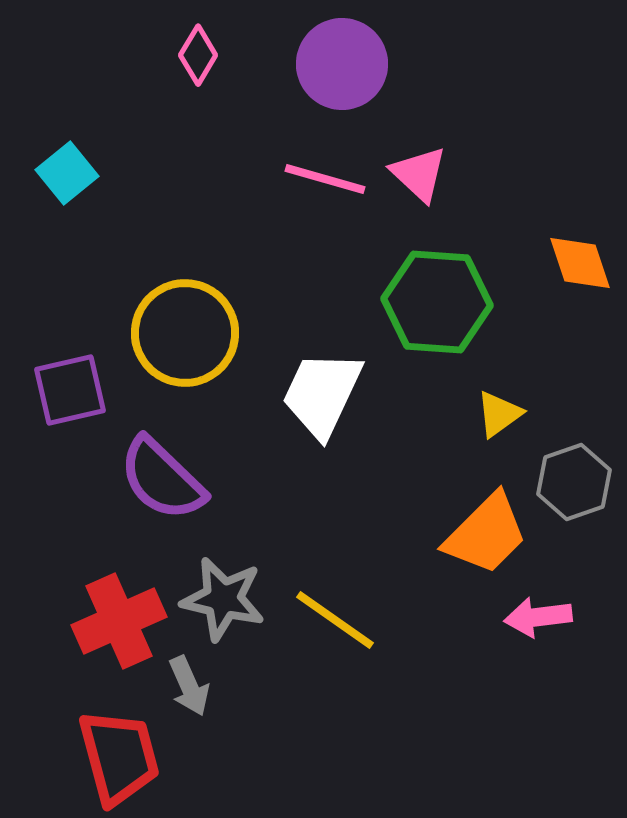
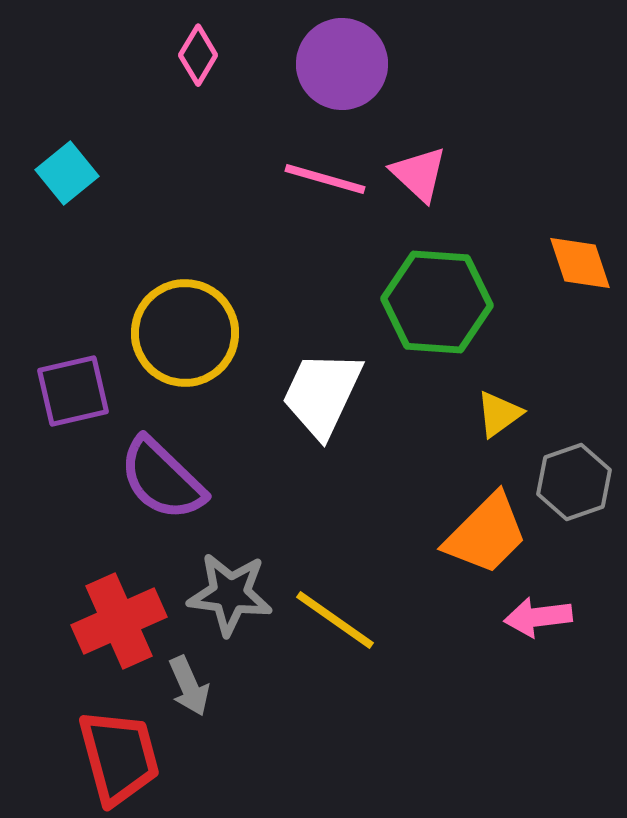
purple square: moved 3 px right, 1 px down
gray star: moved 7 px right, 5 px up; rotated 6 degrees counterclockwise
